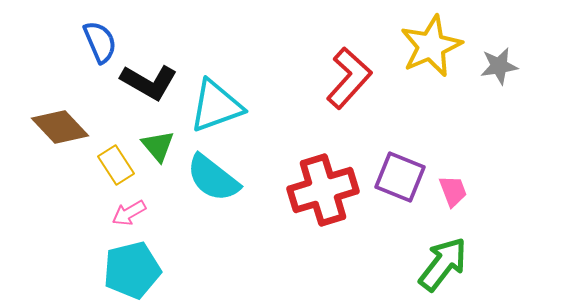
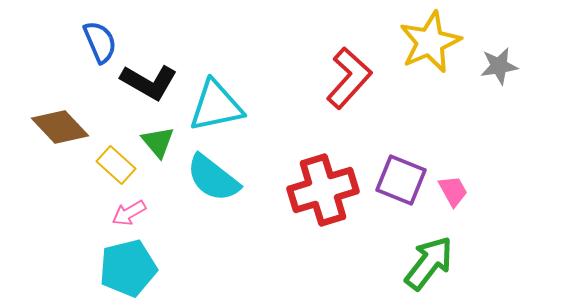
yellow star: moved 1 px left, 4 px up
cyan triangle: rotated 8 degrees clockwise
green triangle: moved 4 px up
yellow rectangle: rotated 15 degrees counterclockwise
purple square: moved 1 px right, 3 px down
pink trapezoid: rotated 8 degrees counterclockwise
green arrow: moved 14 px left, 1 px up
cyan pentagon: moved 4 px left, 2 px up
